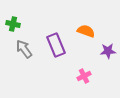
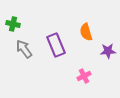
orange semicircle: moved 1 px down; rotated 126 degrees counterclockwise
